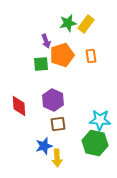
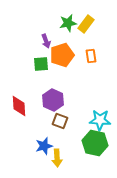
brown square: moved 2 px right, 3 px up; rotated 28 degrees clockwise
